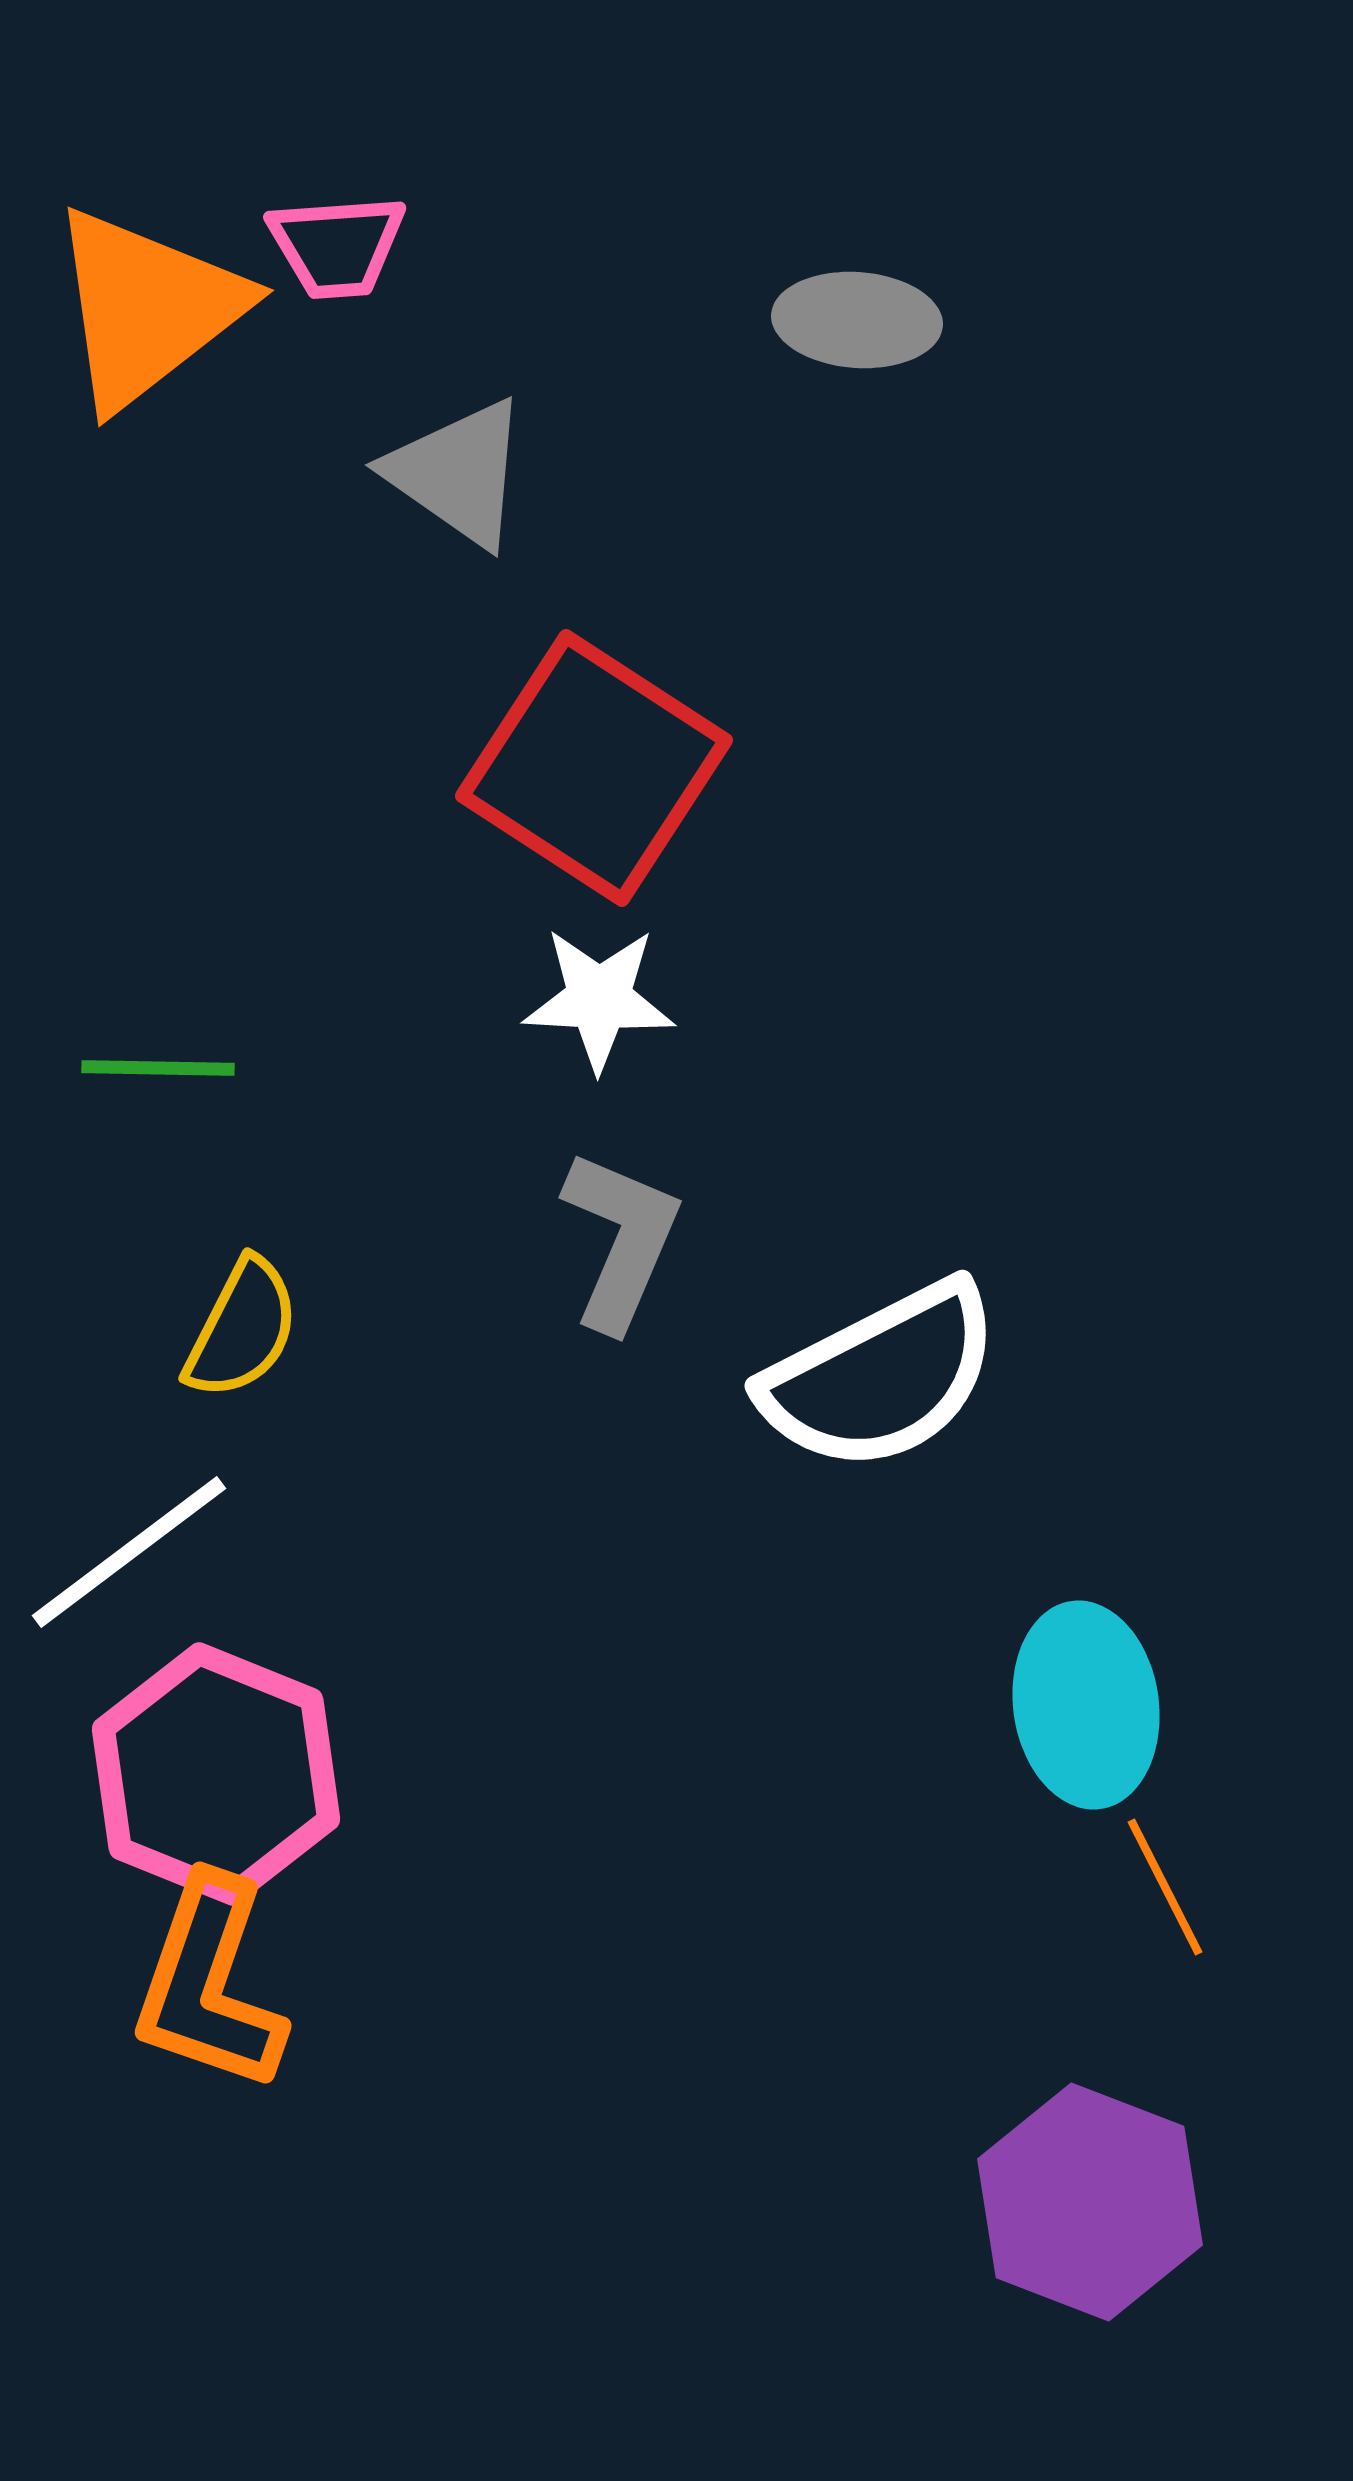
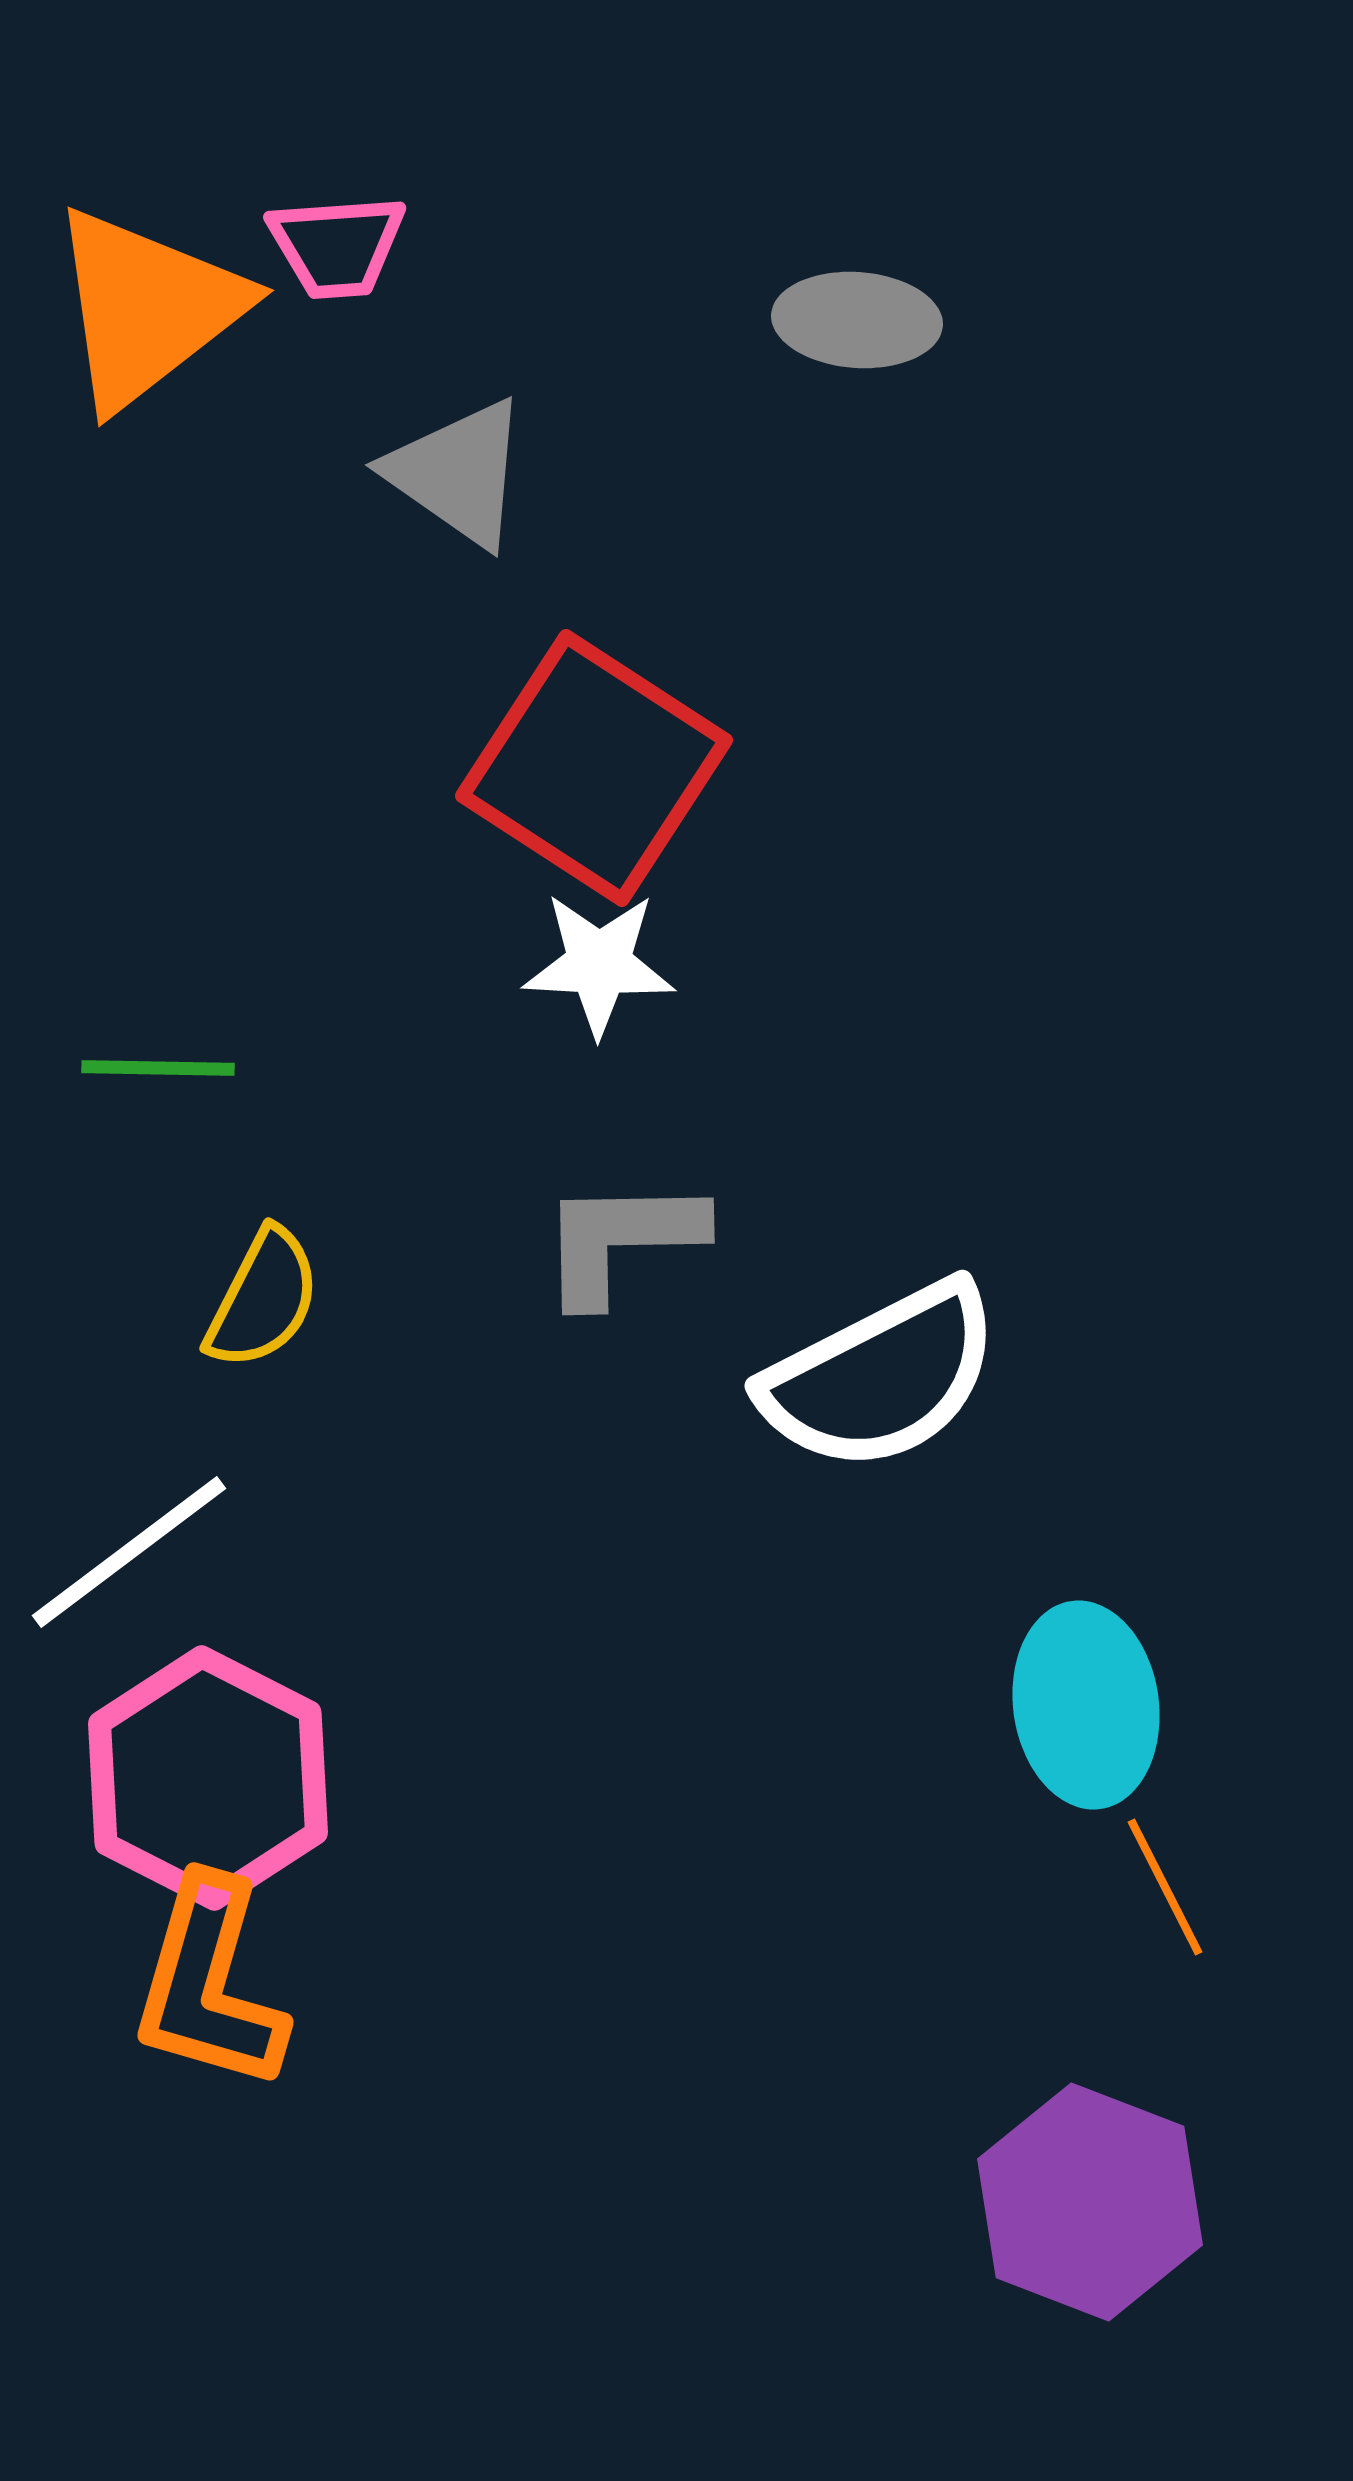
white star: moved 35 px up
gray L-shape: rotated 114 degrees counterclockwise
yellow semicircle: moved 21 px right, 30 px up
pink hexagon: moved 8 px left, 4 px down; rotated 5 degrees clockwise
orange L-shape: rotated 3 degrees counterclockwise
